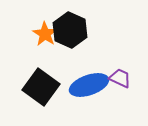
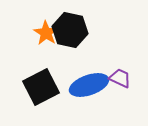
black hexagon: rotated 12 degrees counterclockwise
orange star: moved 1 px right, 1 px up
black square: rotated 27 degrees clockwise
